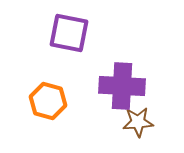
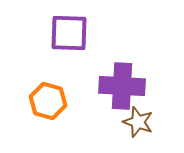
purple square: rotated 9 degrees counterclockwise
brown star: rotated 24 degrees clockwise
